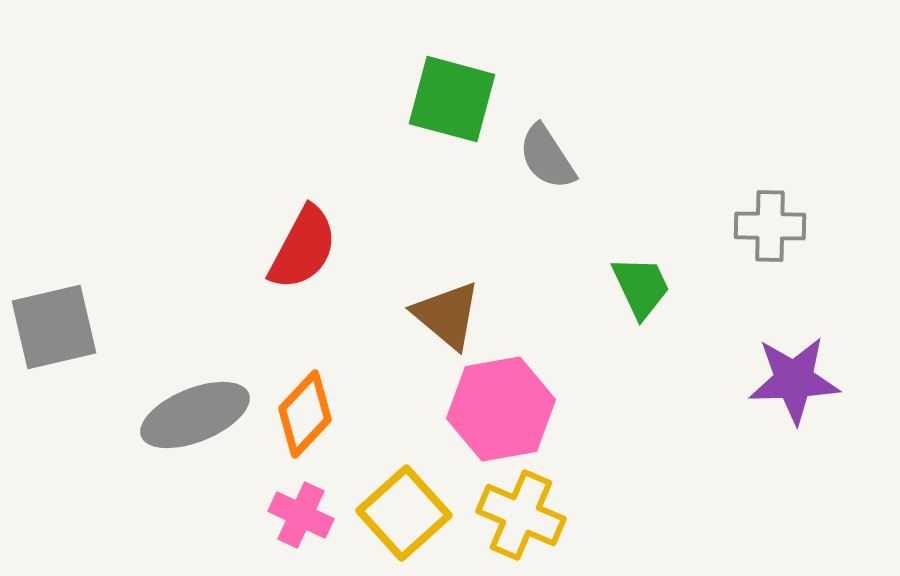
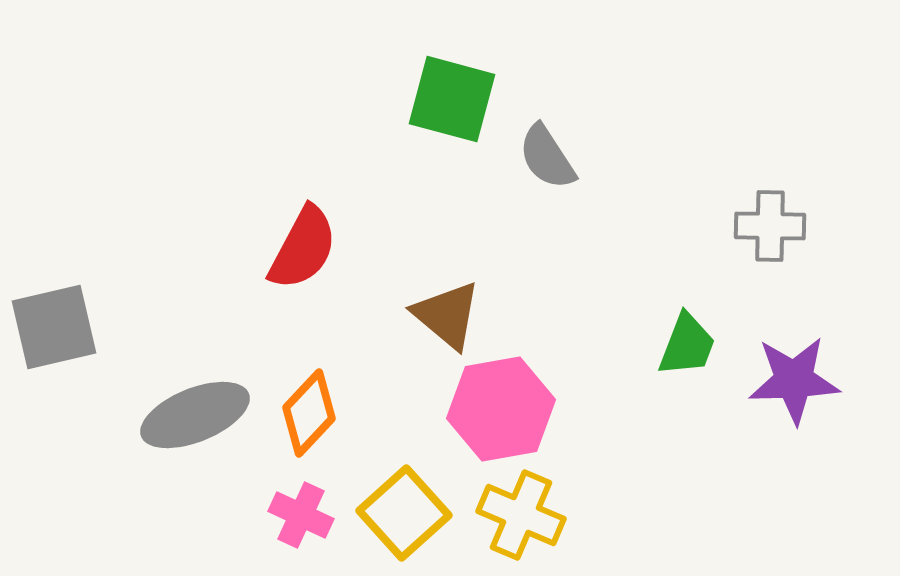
green trapezoid: moved 46 px right, 58 px down; rotated 46 degrees clockwise
orange diamond: moved 4 px right, 1 px up
